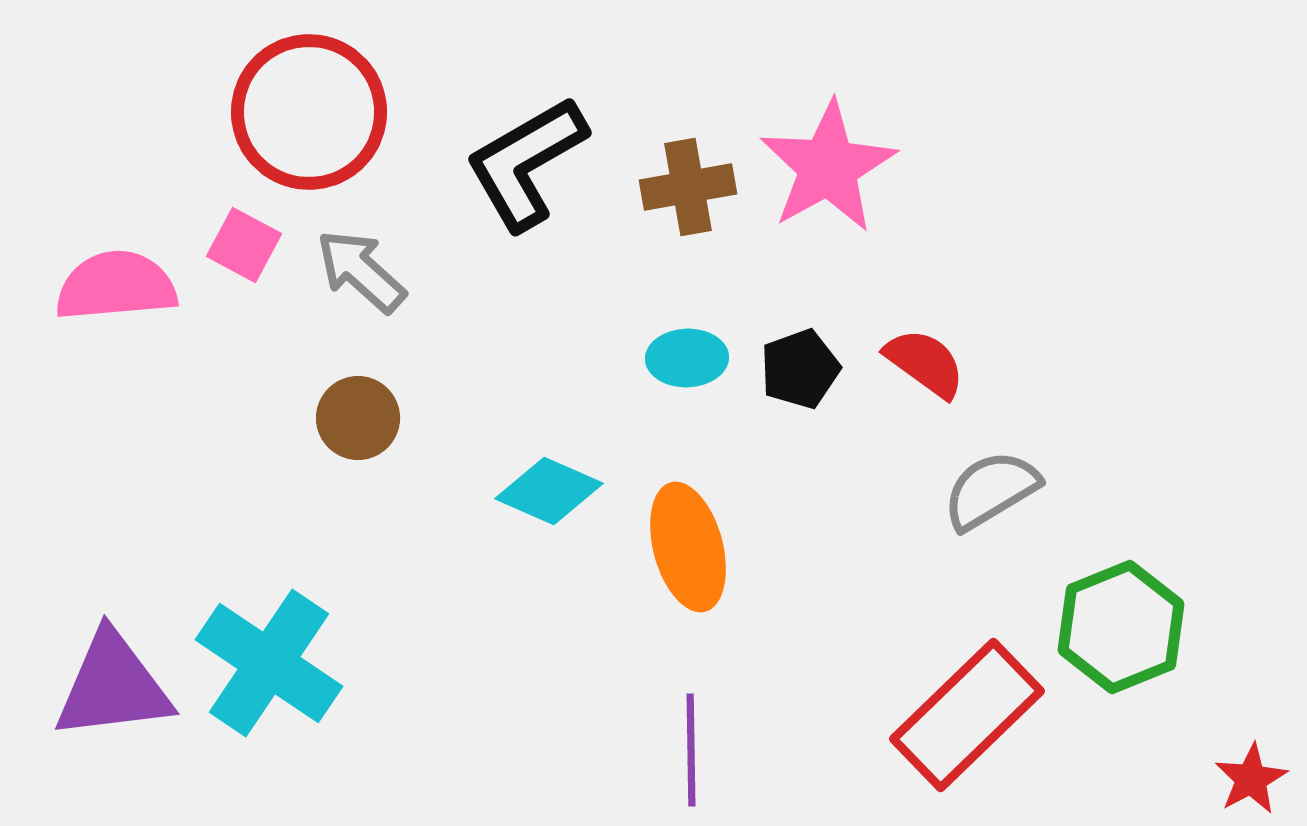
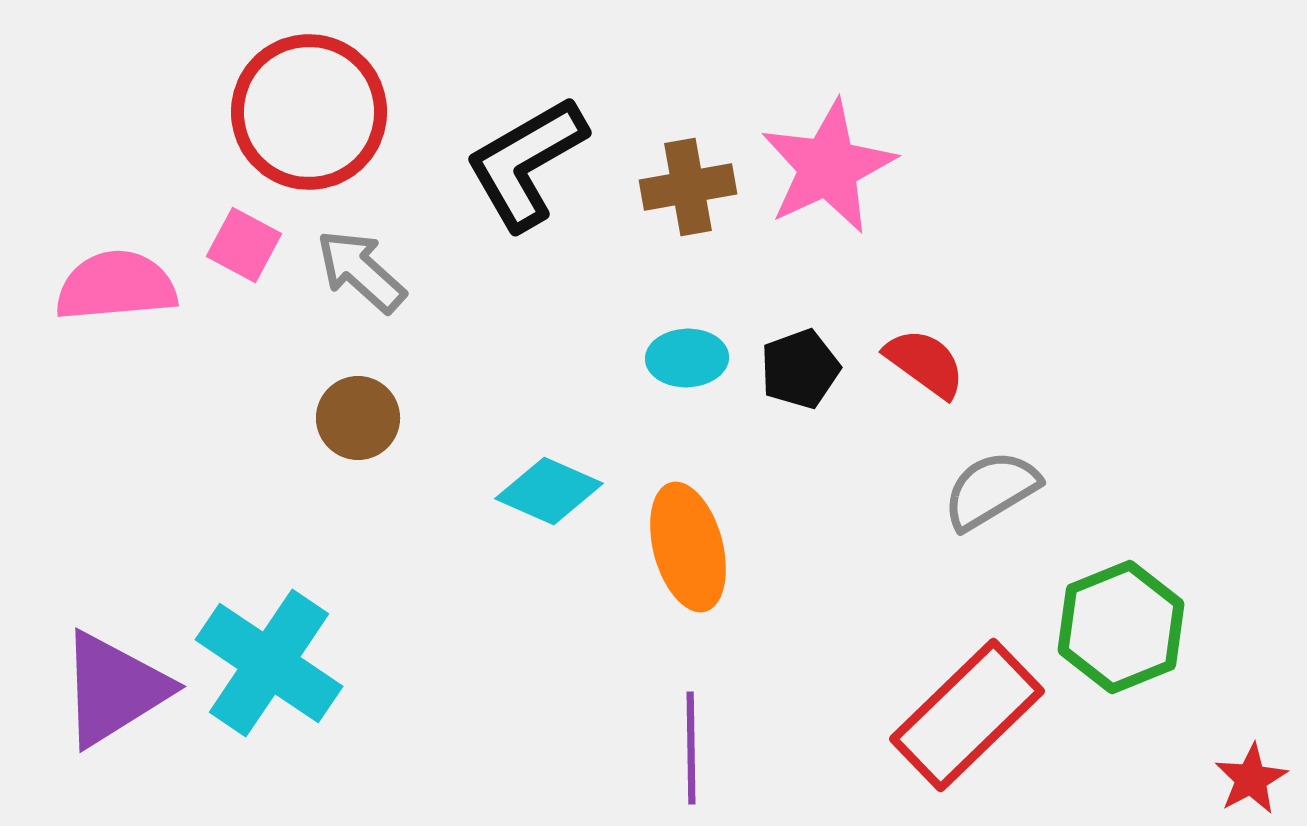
pink star: rotated 4 degrees clockwise
purple triangle: moved 1 px right, 3 px down; rotated 25 degrees counterclockwise
purple line: moved 2 px up
